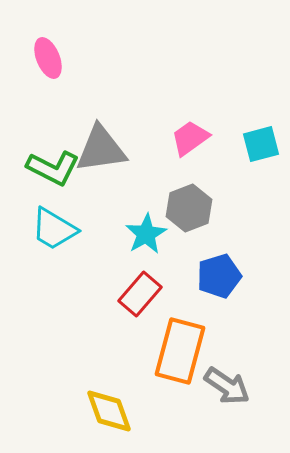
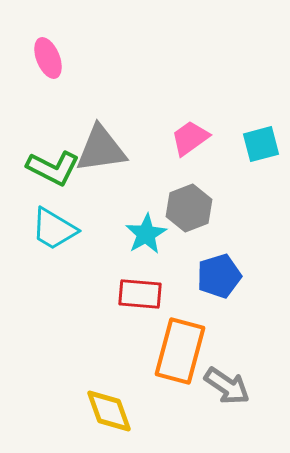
red rectangle: rotated 54 degrees clockwise
